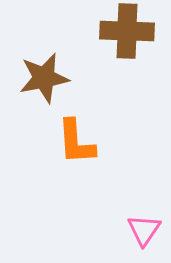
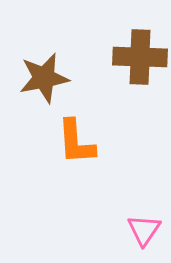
brown cross: moved 13 px right, 26 px down
